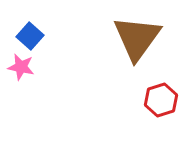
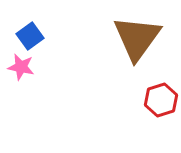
blue square: rotated 12 degrees clockwise
